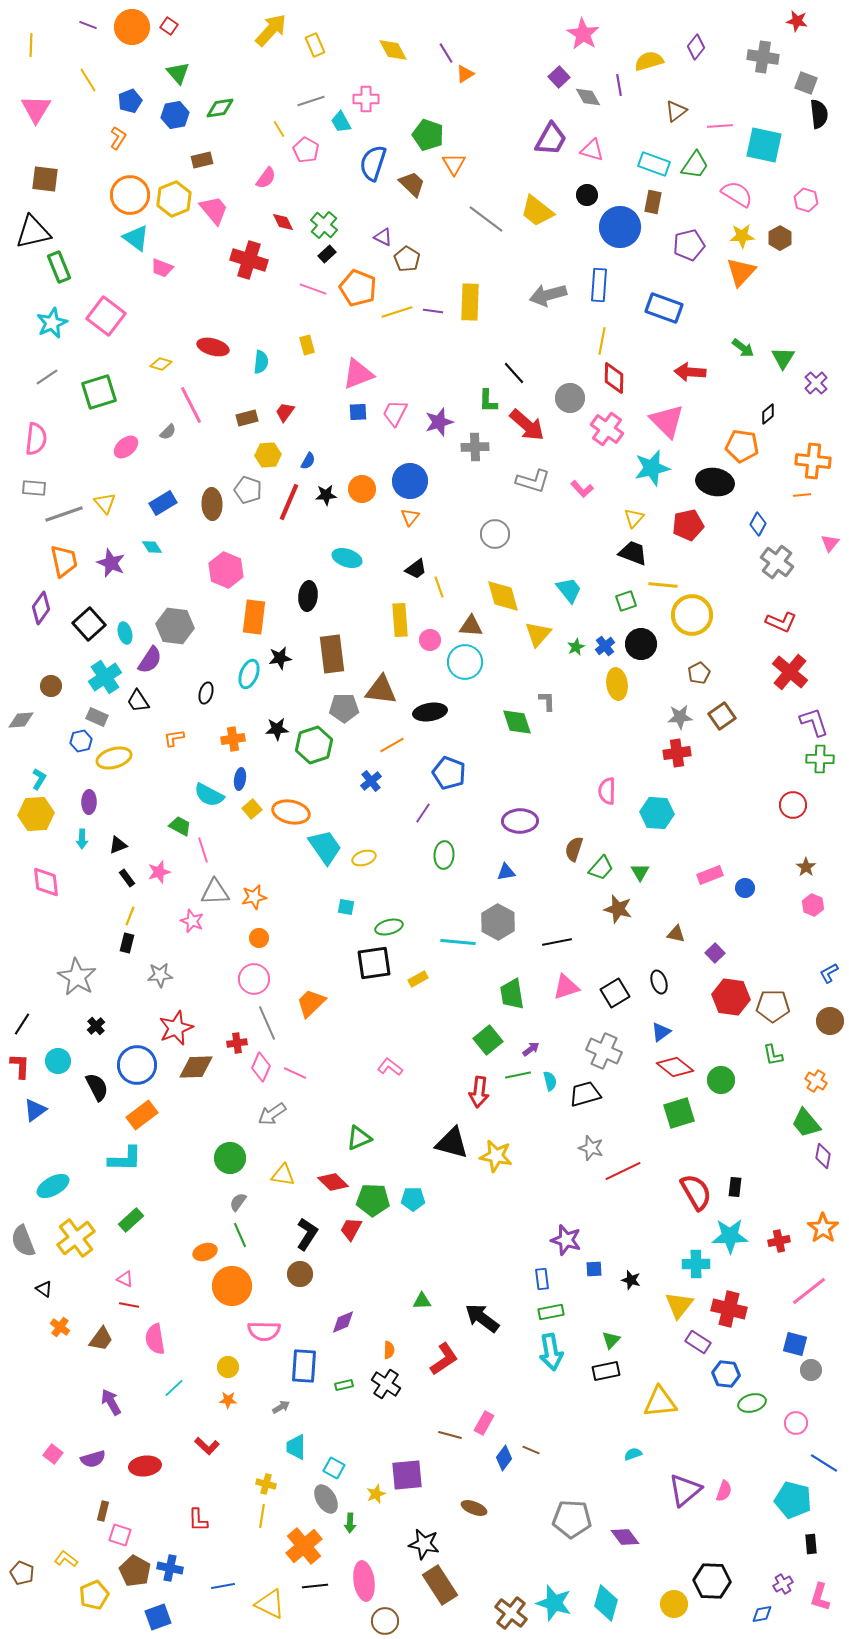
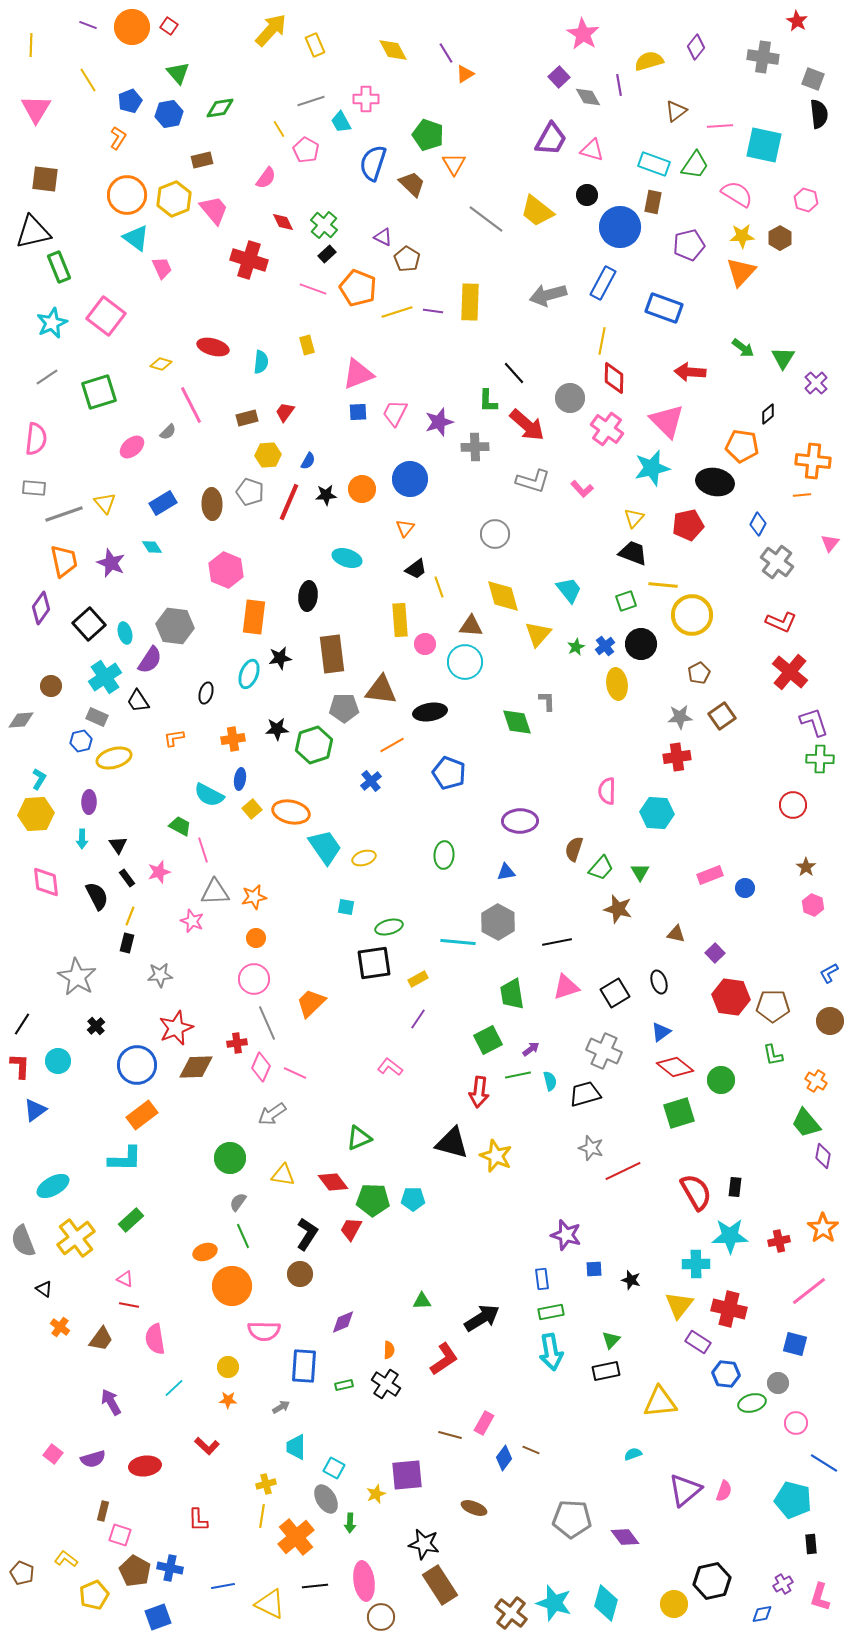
red star at (797, 21): rotated 20 degrees clockwise
gray square at (806, 83): moved 7 px right, 4 px up
blue hexagon at (175, 115): moved 6 px left, 1 px up
orange circle at (130, 195): moved 3 px left
pink trapezoid at (162, 268): rotated 135 degrees counterclockwise
blue rectangle at (599, 285): moved 4 px right, 2 px up; rotated 24 degrees clockwise
pink ellipse at (126, 447): moved 6 px right
blue circle at (410, 481): moved 2 px up
gray pentagon at (248, 490): moved 2 px right, 2 px down
orange triangle at (410, 517): moved 5 px left, 11 px down
pink circle at (430, 640): moved 5 px left, 4 px down
red cross at (677, 753): moved 4 px down
purple line at (423, 813): moved 5 px left, 206 px down
black triangle at (118, 845): rotated 42 degrees counterclockwise
orange circle at (259, 938): moved 3 px left
green square at (488, 1040): rotated 12 degrees clockwise
black semicircle at (97, 1087): moved 191 px up
yellow star at (496, 1156): rotated 12 degrees clockwise
red diamond at (333, 1182): rotated 8 degrees clockwise
green line at (240, 1235): moved 3 px right, 1 px down
purple star at (566, 1240): moved 5 px up
black arrow at (482, 1318): rotated 111 degrees clockwise
gray circle at (811, 1370): moved 33 px left, 13 px down
yellow cross at (266, 1484): rotated 30 degrees counterclockwise
orange cross at (304, 1546): moved 8 px left, 9 px up
black hexagon at (712, 1581): rotated 15 degrees counterclockwise
brown circle at (385, 1621): moved 4 px left, 4 px up
